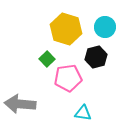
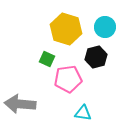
green square: rotated 21 degrees counterclockwise
pink pentagon: moved 1 px down
